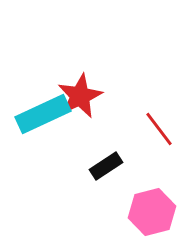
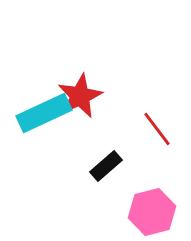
cyan rectangle: moved 1 px right, 1 px up
red line: moved 2 px left
black rectangle: rotated 8 degrees counterclockwise
